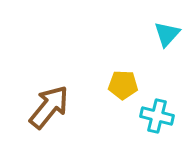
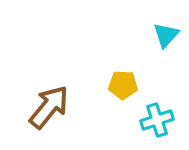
cyan triangle: moved 1 px left, 1 px down
cyan cross: moved 4 px down; rotated 32 degrees counterclockwise
